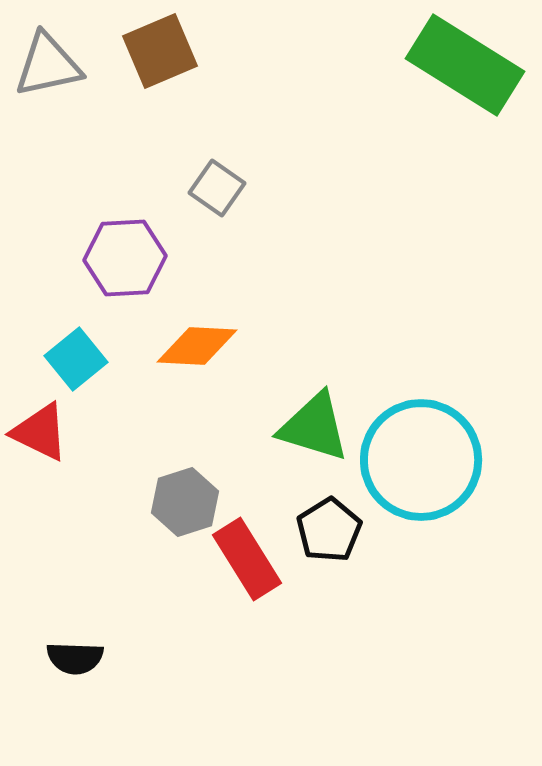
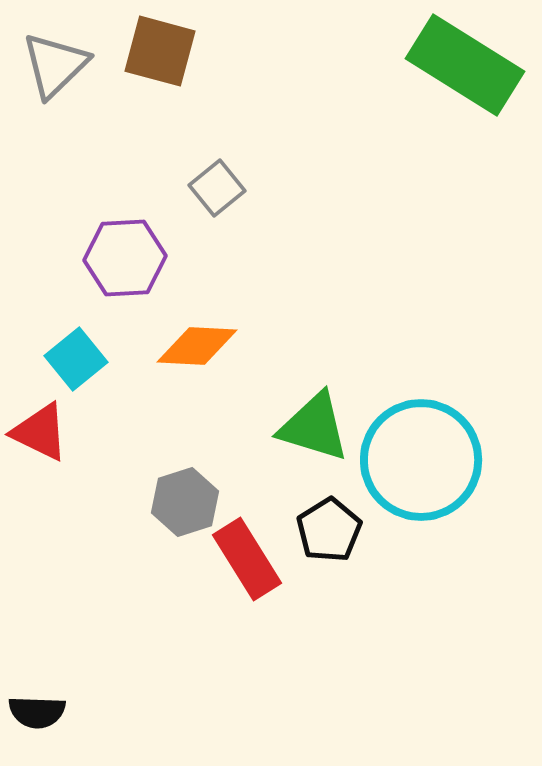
brown square: rotated 38 degrees clockwise
gray triangle: moved 7 px right; rotated 32 degrees counterclockwise
gray square: rotated 16 degrees clockwise
black semicircle: moved 38 px left, 54 px down
